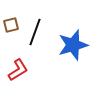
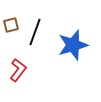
red L-shape: rotated 20 degrees counterclockwise
